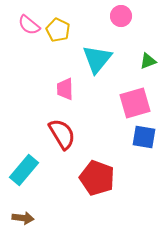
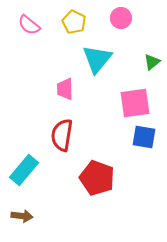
pink circle: moved 2 px down
yellow pentagon: moved 16 px right, 8 px up
green triangle: moved 4 px right, 1 px down; rotated 18 degrees counterclockwise
pink square: rotated 8 degrees clockwise
red semicircle: moved 1 px down; rotated 140 degrees counterclockwise
brown arrow: moved 1 px left, 2 px up
